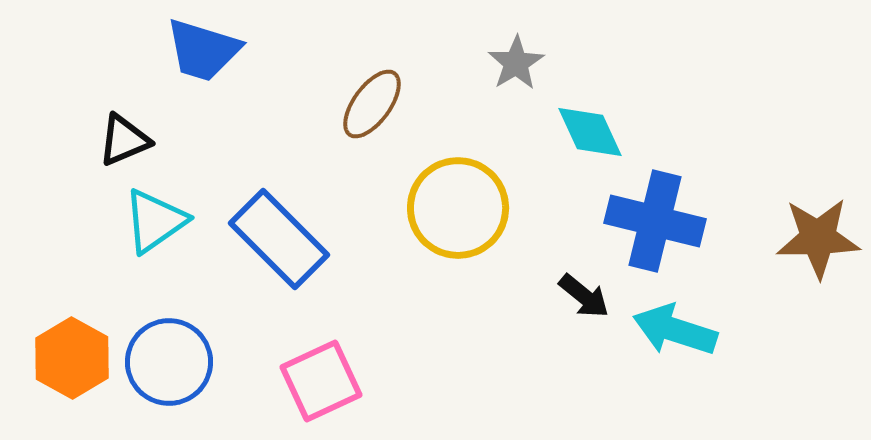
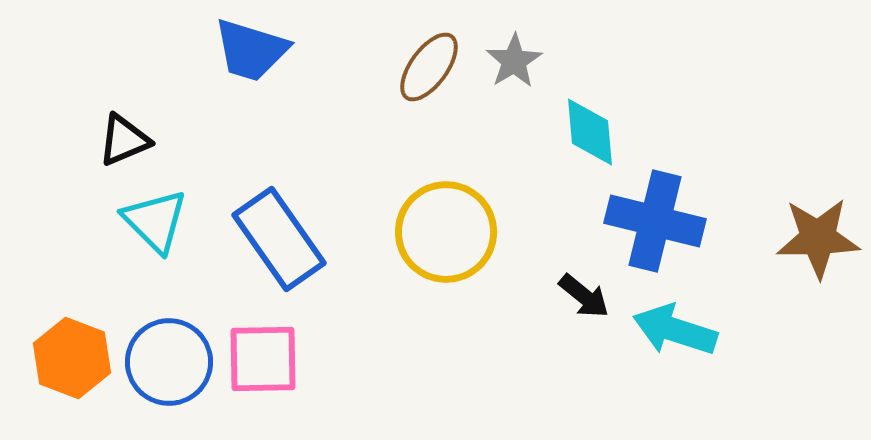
blue trapezoid: moved 48 px right
gray star: moved 2 px left, 2 px up
brown ellipse: moved 57 px right, 37 px up
cyan diamond: rotated 20 degrees clockwise
yellow circle: moved 12 px left, 24 px down
cyan triangle: rotated 40 degrees counterclockwise
blue rectangle: rotated 10 degrees clockwise
orange hexagon: rotated 8 degrees counterclockwise
pink square: moved 58 px left, 22 px up; rotated 24 degrees clockwise
